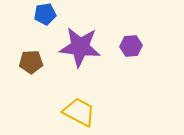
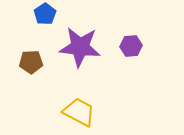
blue pentagon: rotated 25 degrees counterclockwise
